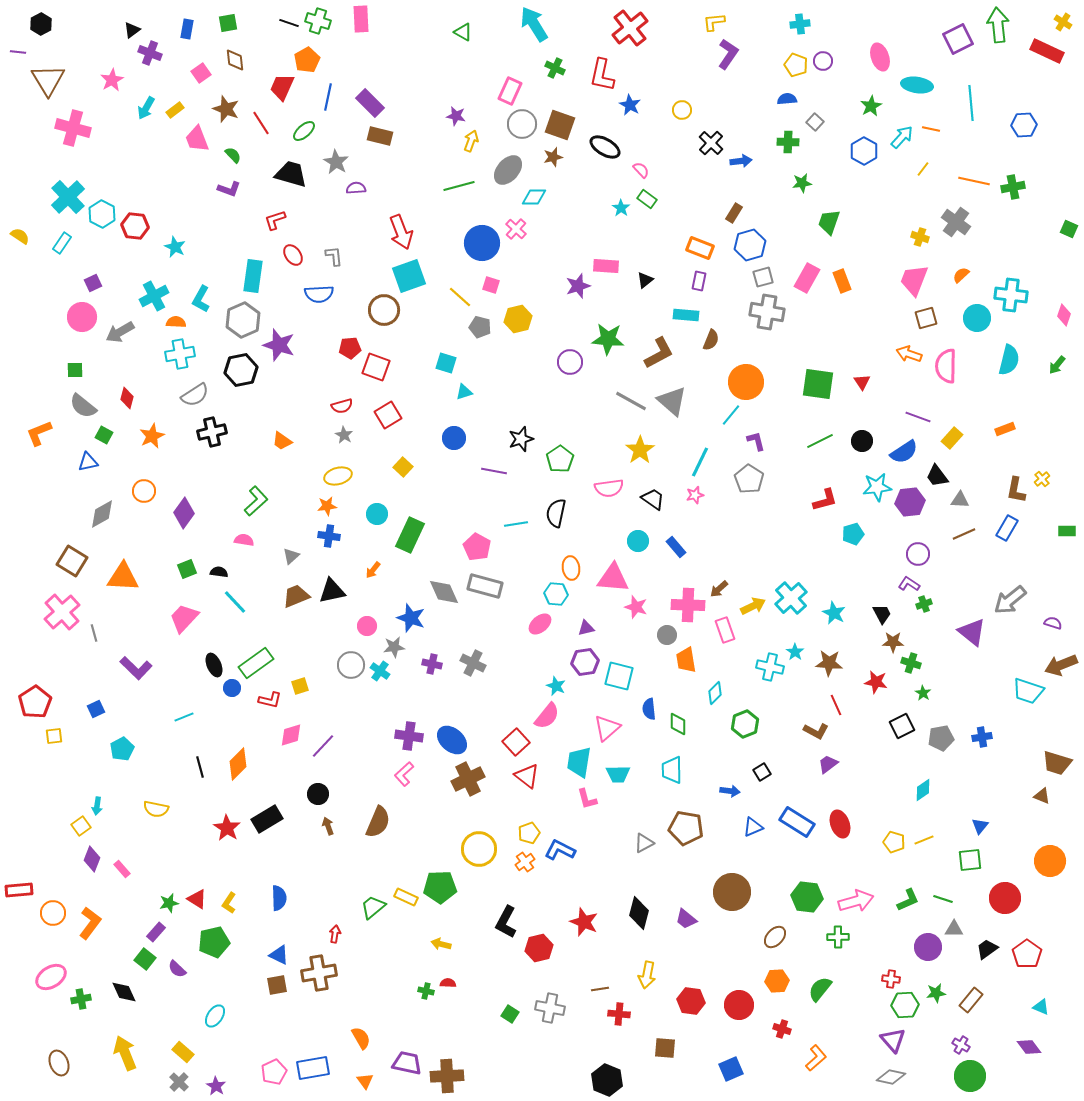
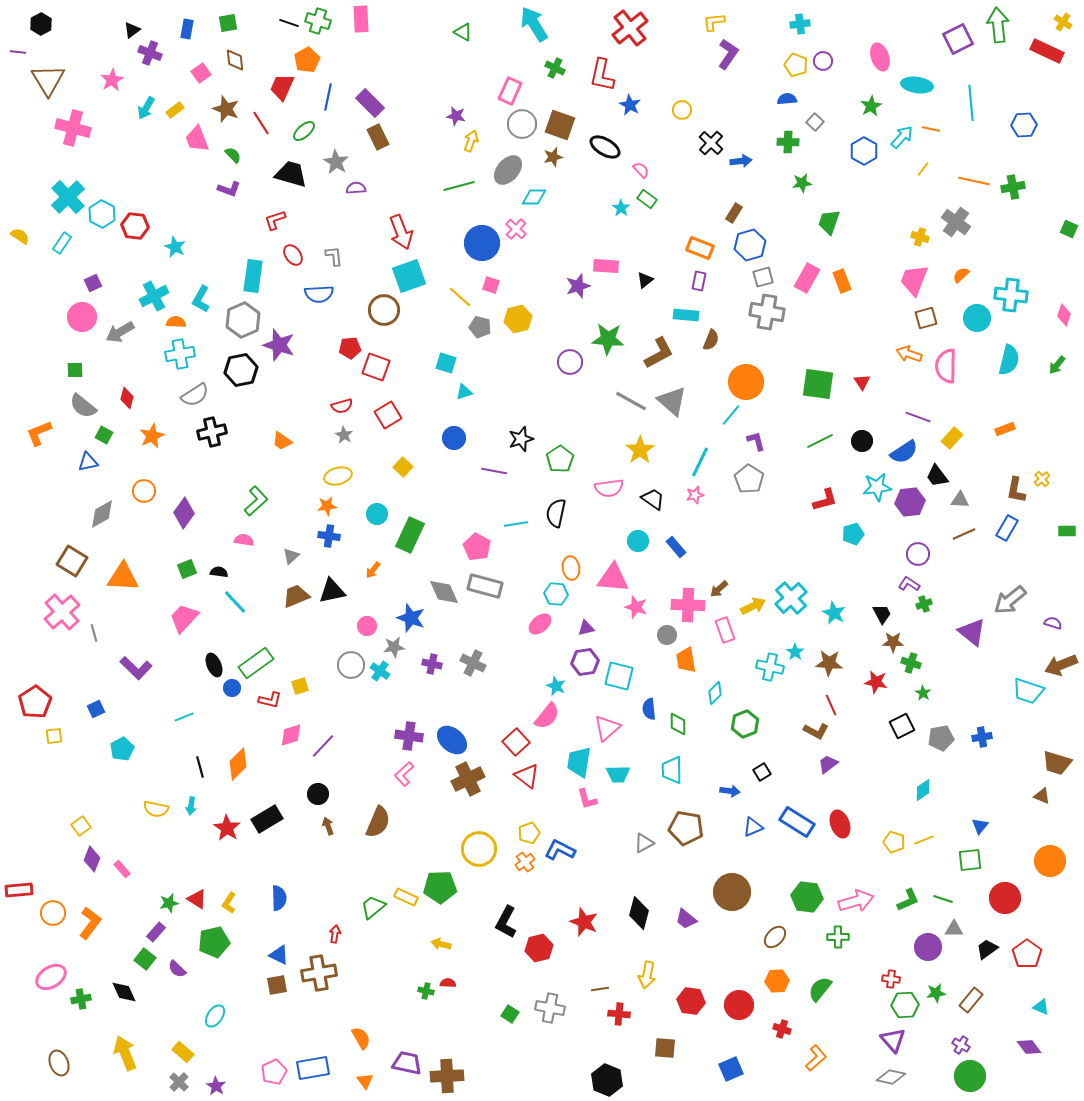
brown rectangle at (380, 136): moved 2 px left, 1 px down; rotated 50 degrees clockwise
red line at (836, 705): moved 5 px left
cyan arrow at (97, 806): moved 94 px right
